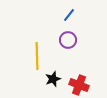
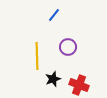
blue line: moved 15 px left
purple circle: moved 7 px down
